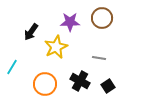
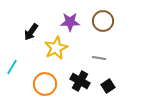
brown circle: moved 1 px right, 3 px down
yellow star: moved 1 px down
